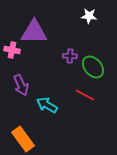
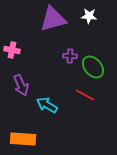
purple triangle: moved 19 px right, 13 px up; rotated 16 degrees counterclockwise
orange rectangle: rotated 50 degrees counterclockwise
